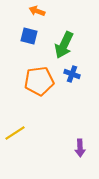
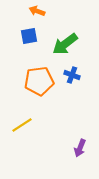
blue square: rotated 24 degrees counterclockwise
green arrow: moved 1 px right, 1 px up; rotated 28 degrees clockwise
blue cross: moved 1 px down
yellow line: moved 7 px right, 8 px up
purple arrow: rotated 24 degrees clockwise
